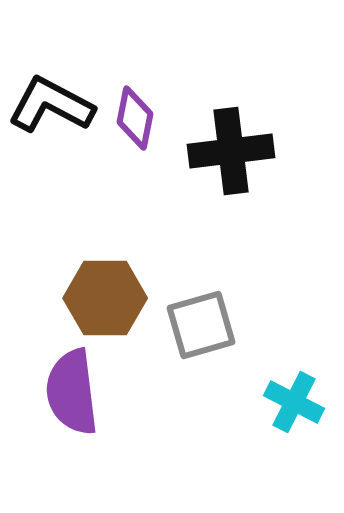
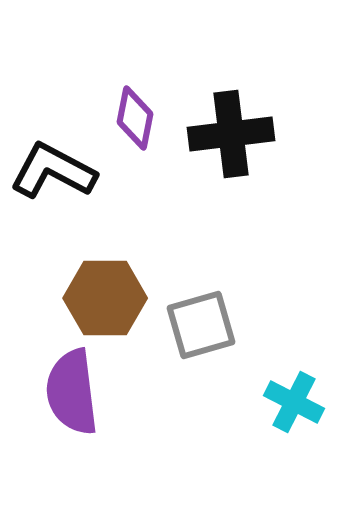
black L-shape: moved 2 px right, 66 px down
black cross: moved 17 px up
